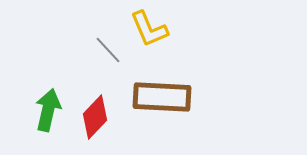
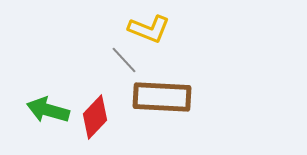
yellow L-shape: rotated 45 degrees counterclockwise
gray line: moved 16 px right, 10 px down
green arrow: rotated 87 degrees counterclockwise
